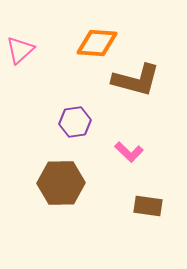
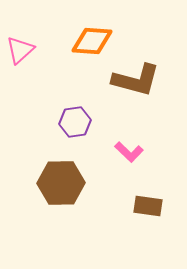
orange diamond: moved 5 px left, 2 px up
